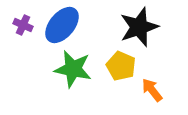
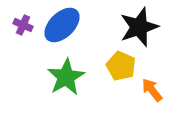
blue ellipse: rotated 6 degrees clockwise
green star: moved 7 px left, 8 px down; rotated 30 degrees clockwise
